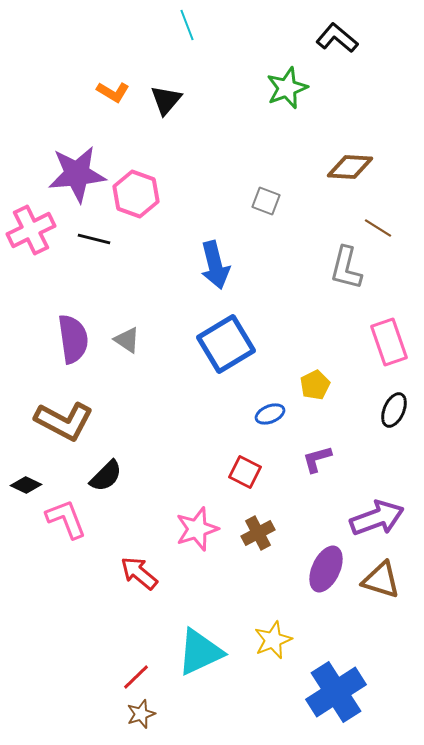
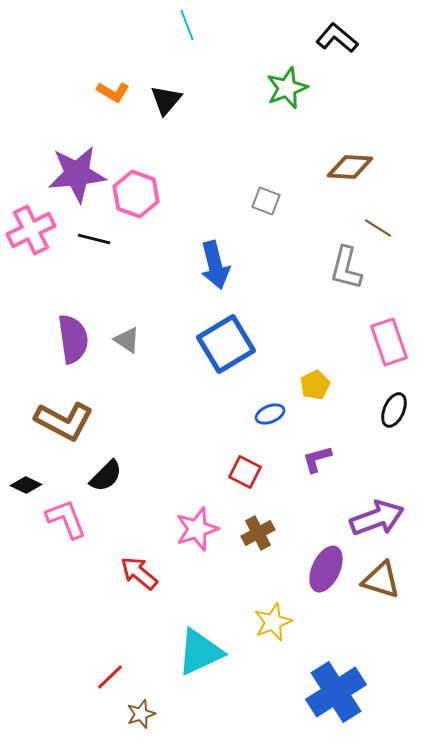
yellow star: moved 18 px up
red line: moved 26 px left
